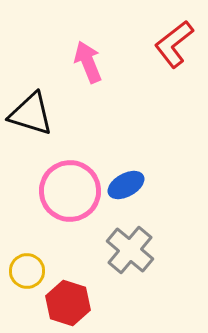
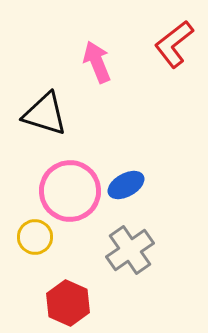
pink arrow: moved 9 px right
black triangle: moved 14 px right
gray cross: rotated 15 degrees clockwise
yellow circle: moved 8 px right, 34 px up
red hexagon: rotated 6 degrees clockwise
